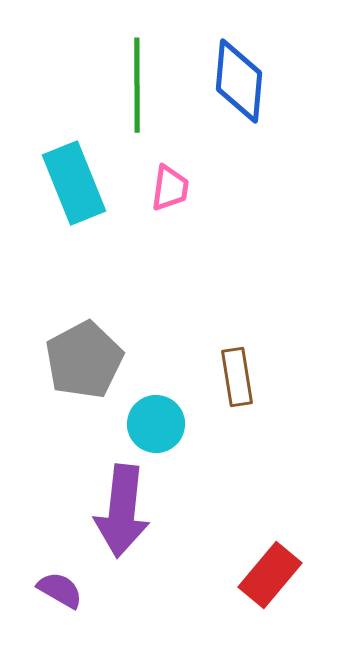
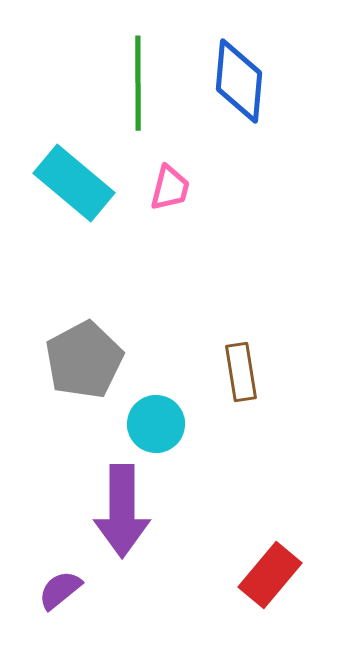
green line: moved 1 px right, 2 px up
cyan rectangle: rotated 28 degrees counterclockwise
pink trapezoid: rotated 6 degrees clockwise
brown rectangle: moved 4 px right, 5 px up
purple arrow: rotated 6 degrees counterclockwise
purple semicircle: rotated 69 degrees counterclockwise
